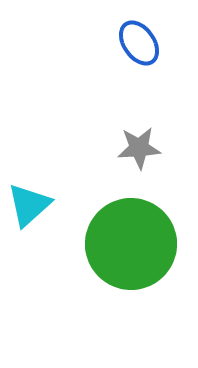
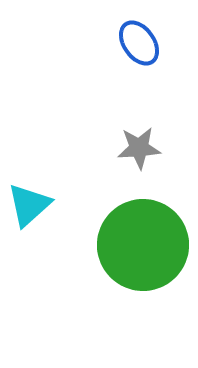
green circle: moved 12 px right, 1 px down
